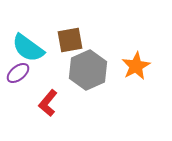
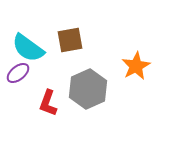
gray hexagon: moved 19 px down
red L-shape: rotated 20 degrees counterclockwise
